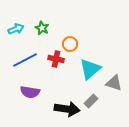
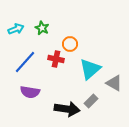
blue line: moved 2 px down; rotated 20 degrees counterclockwise
gray triangle: rotated 12 degrees clockwise
